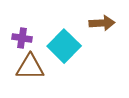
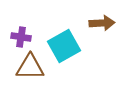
purple cross: moved 1 px left, 1 px up
cyan square: rotated 16 degrees clockwise
